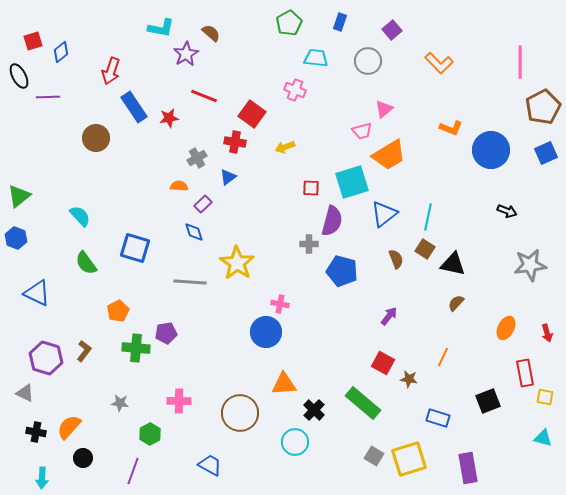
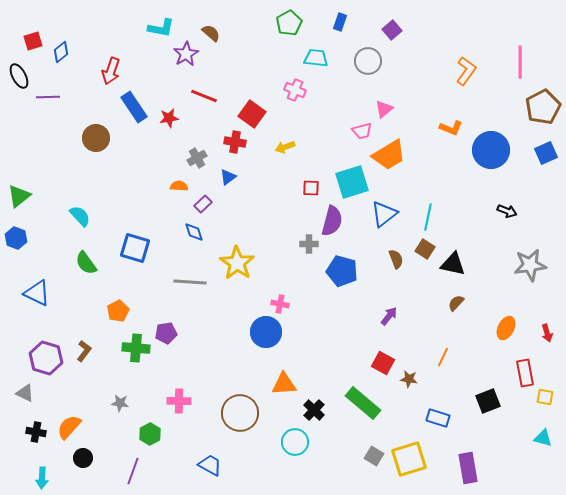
orange L-shape at (439, 63): moved 27 px right, 8 px down; rotated 100 degrees counterclockwise
